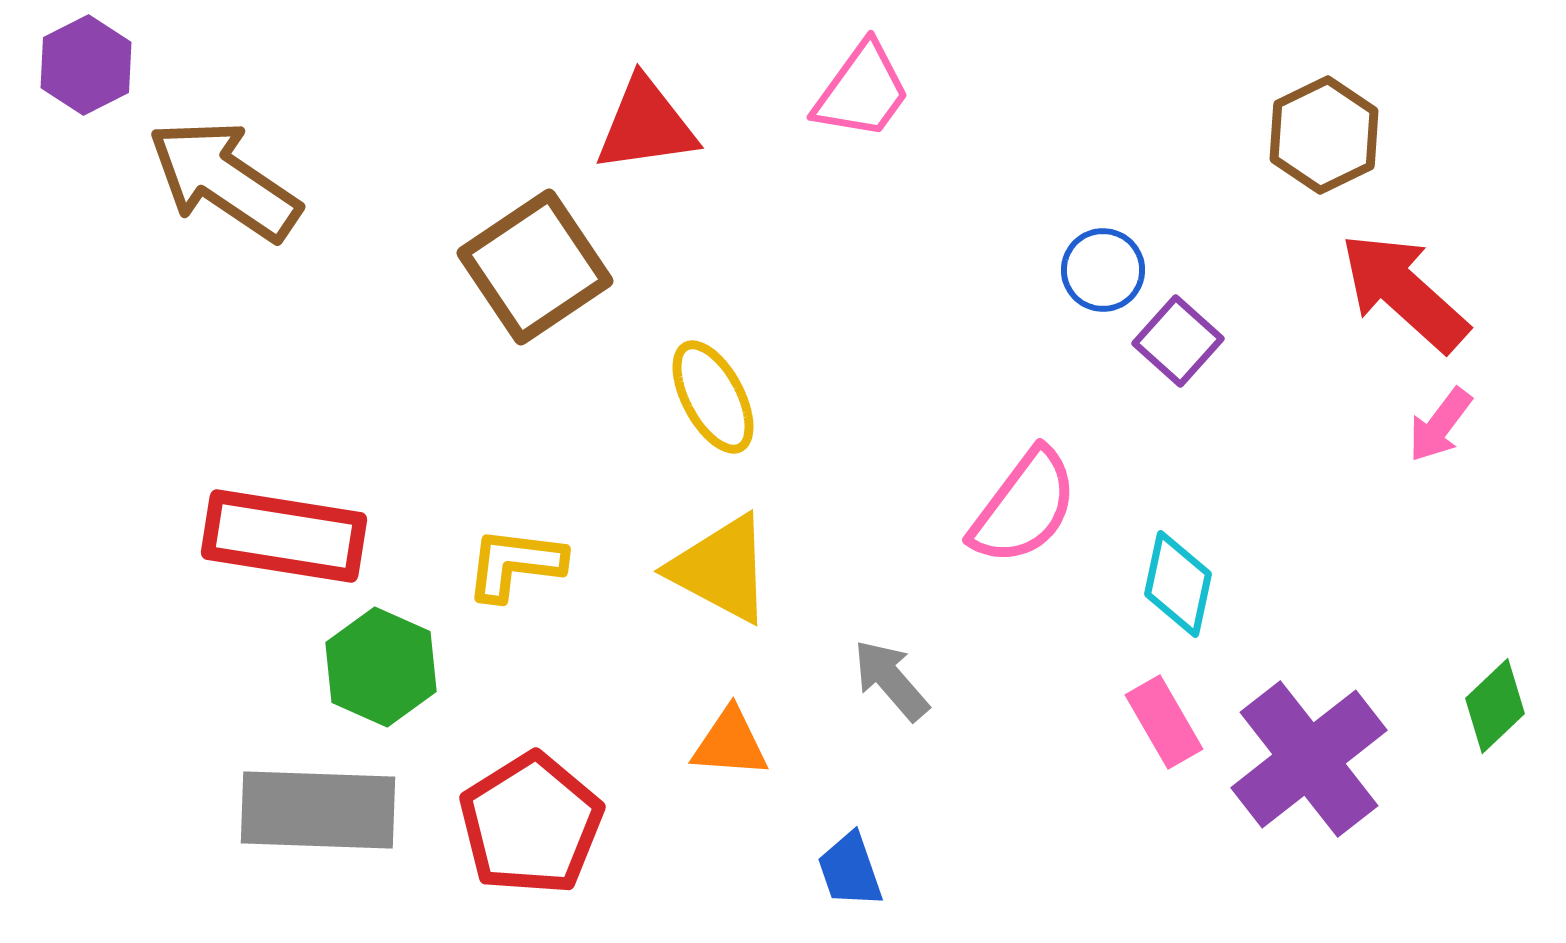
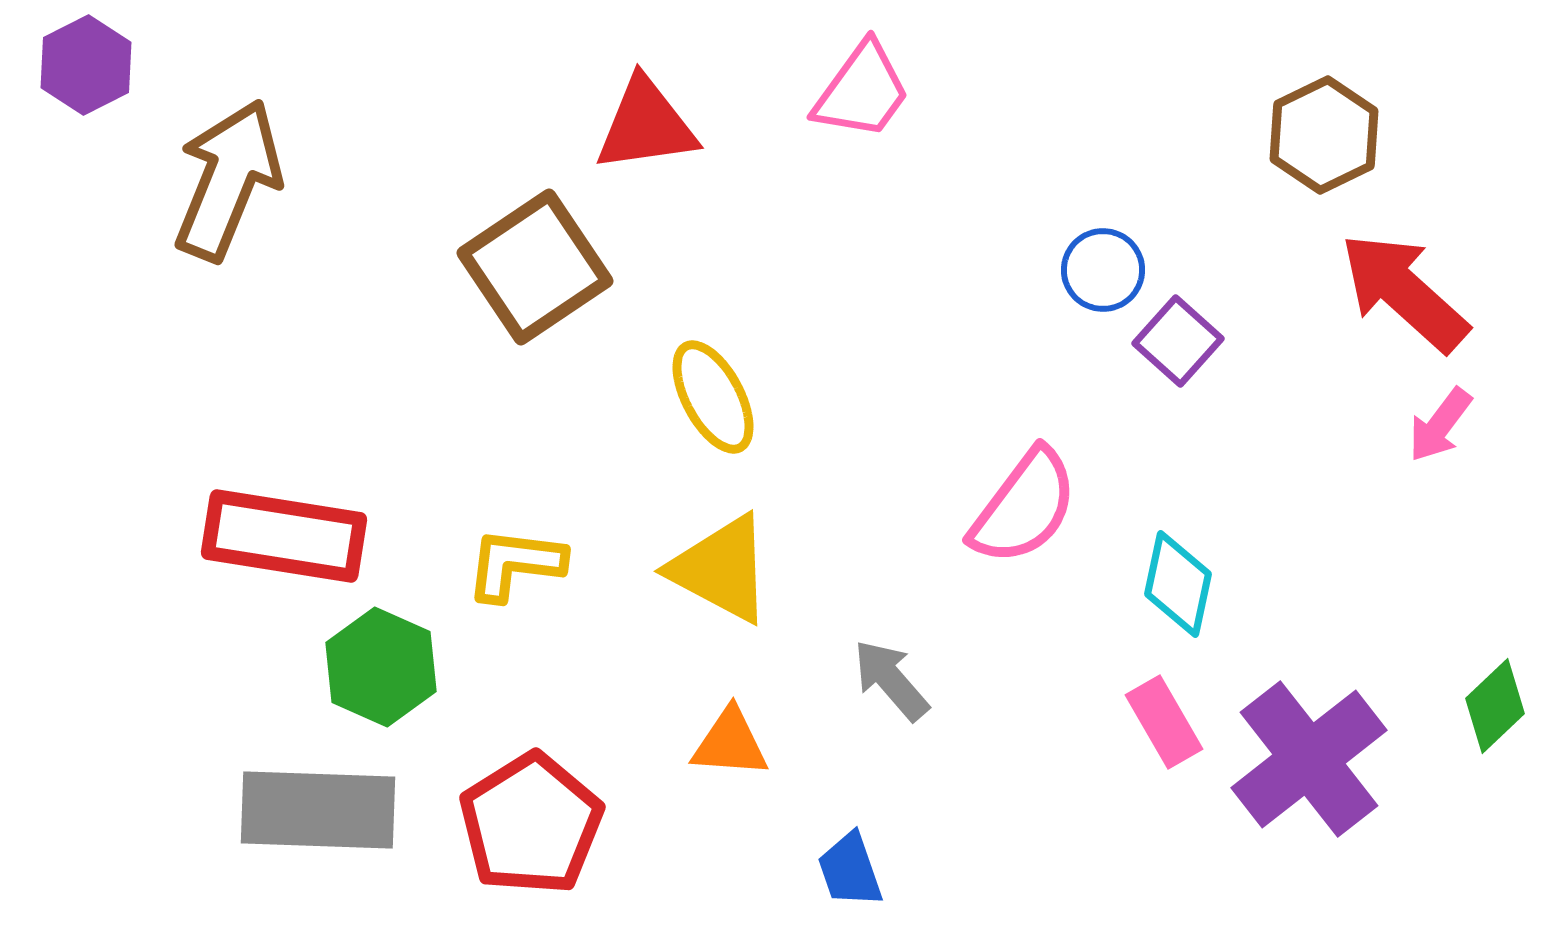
brown arrow: moved 4 px right; rotated 78 degrees clockwise
